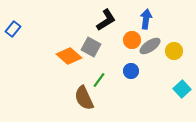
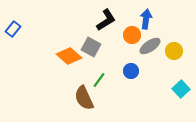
orange circle: moved 5 px up
cyan square: moved 1 px left
